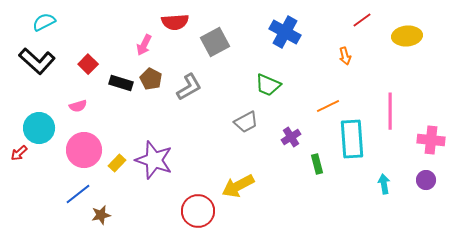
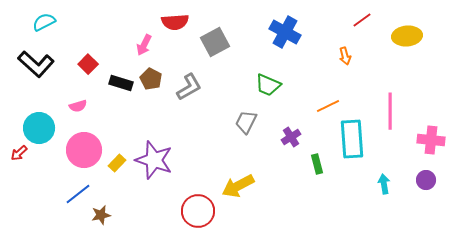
black L-shape: moved 1 px left, 3 px down
gray trapezoid: rotated 145 degrees clockwise
